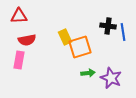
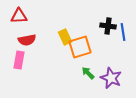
green arrow: rotated 128 degrees counterclockwise
